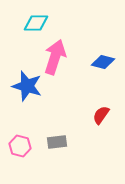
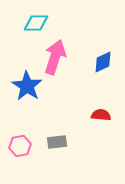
blue diamond: rotated 40 degrees counterclockwise
blue star: rotated 16 degrees clockwise
red semicircle: rotated 60 degrees clockwise
pink hexagon: rotated 25 degrees counterclockwise
